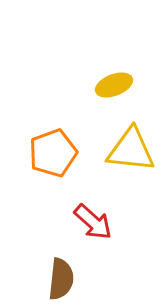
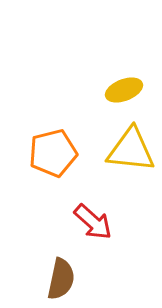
yellow ellipse: moved 10 px right, 5 px down
orange pentagon: rotated 6 degrees clockwise
brown semicircle: rotated 6 degrees clockwise
